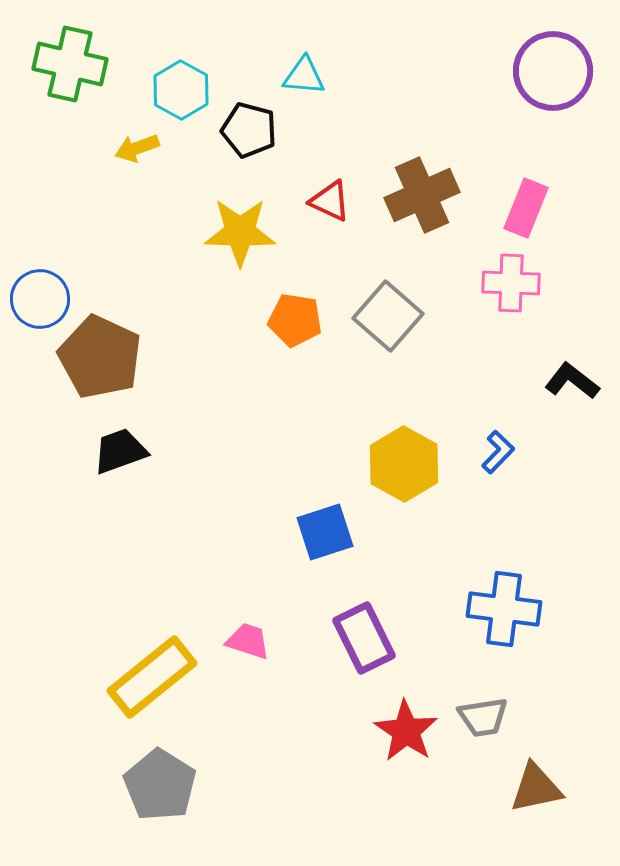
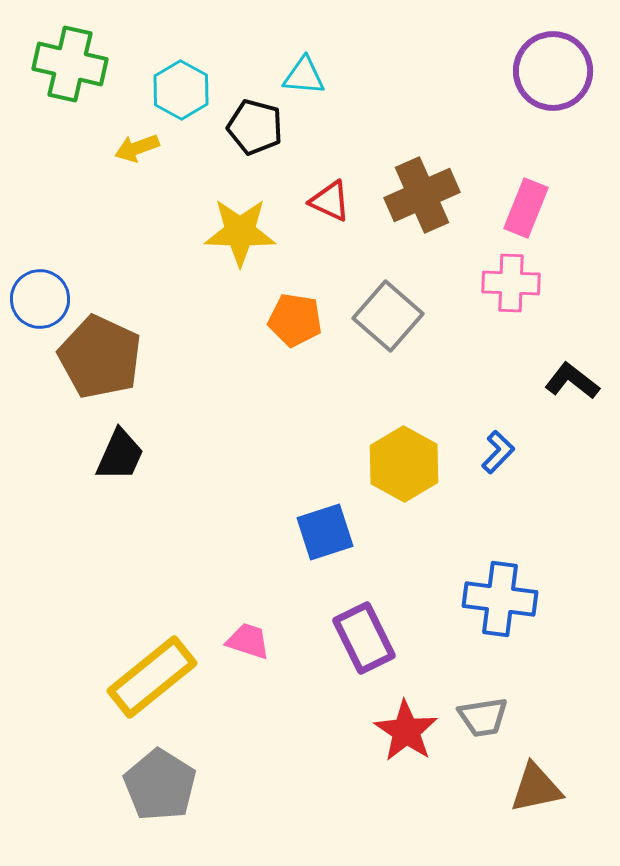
black pentagon: moved 6 px right, 3 px up
black trapezoid: moved 4 px down; rotated 134 degrees clockwise
blue cross: moved 4 px left, 10 px up
